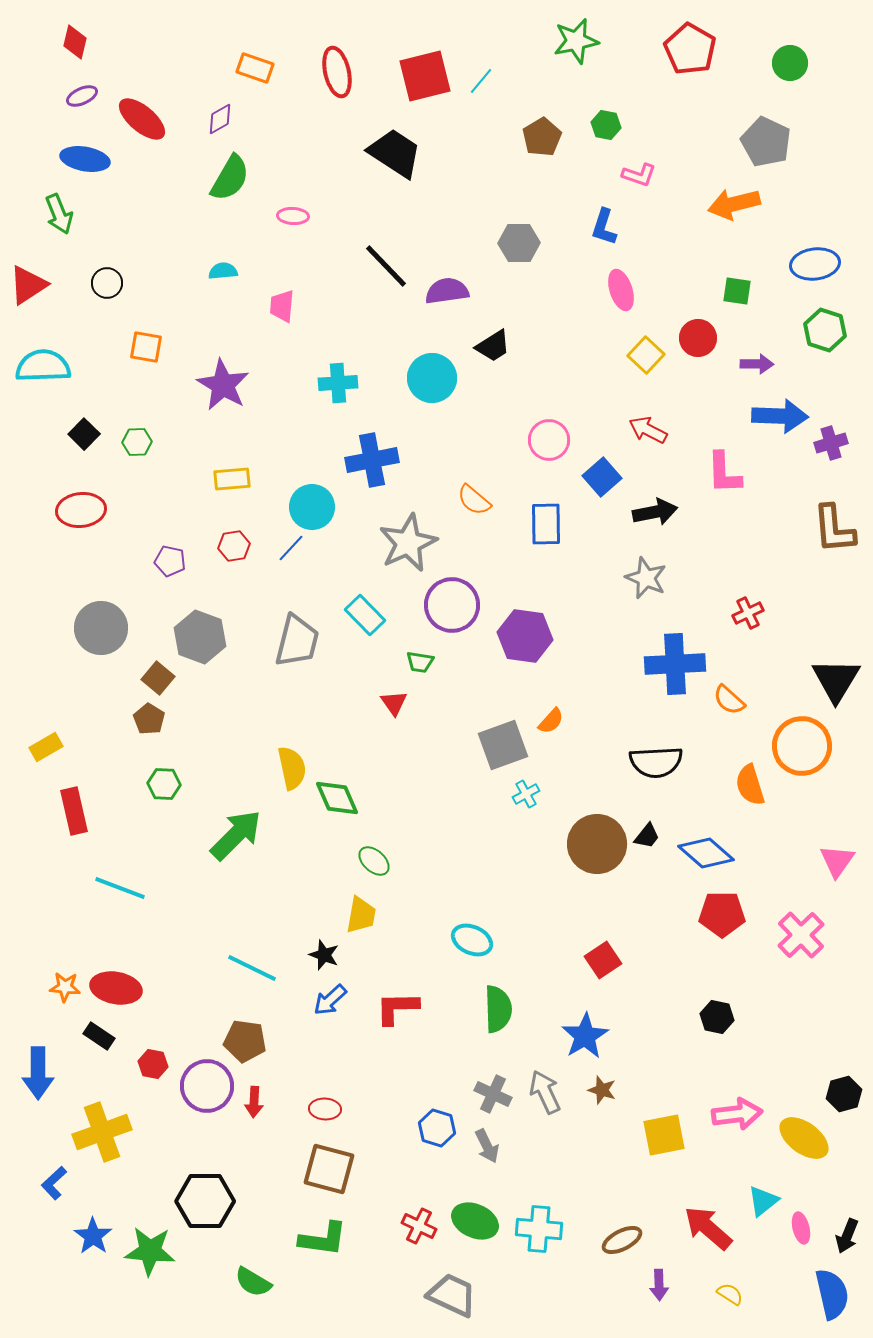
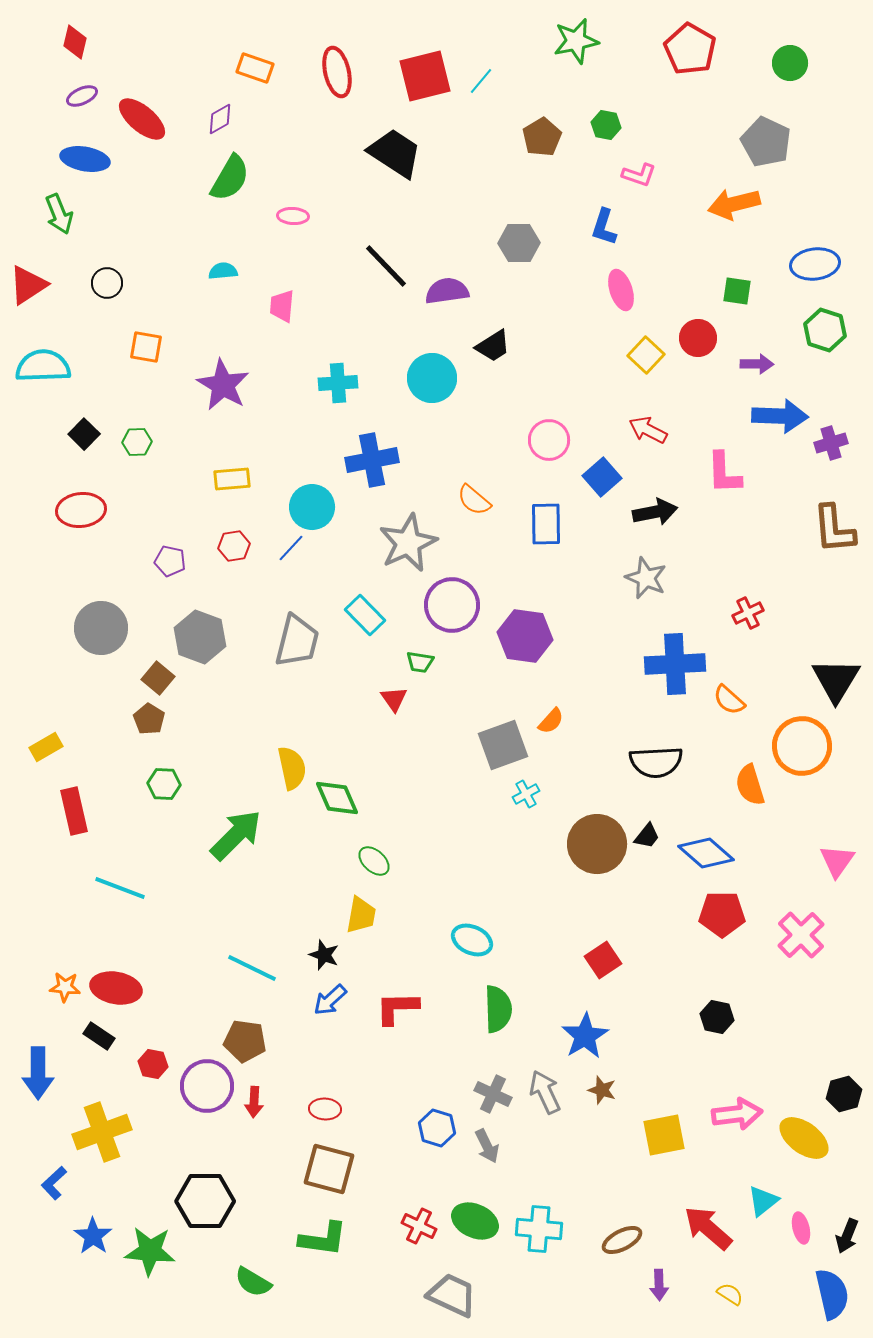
red triangle at (394, 703): moved 4 px up
